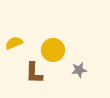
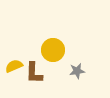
yellow semicircle: moved 23 px down
gray star: moved 2 px left, 1 px down
